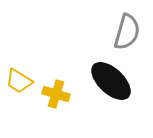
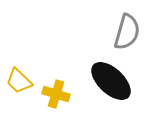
yellow trapezoid: rotated 12 degrees clockwise
